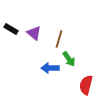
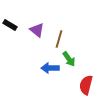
black rectangle: moved 1 px left, 4 px up
purple triangle: moved 3 px right, 3 px up
